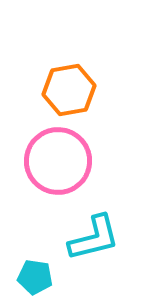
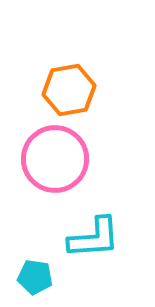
pink circle: moved 3 px left, 2 px up
cyan L-shape: rotated 10 degrees clockwise
